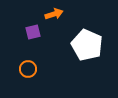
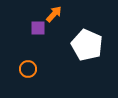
orange arrow: rotated 30 degrees counterclockwise
purple square: moved 5 px right, 4 px up; rotated 14 degrees clockwise
